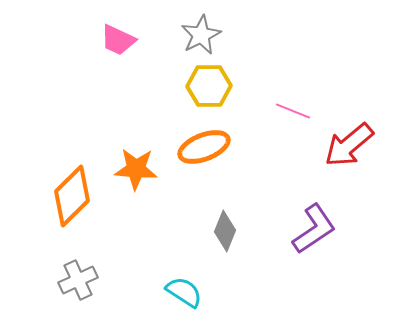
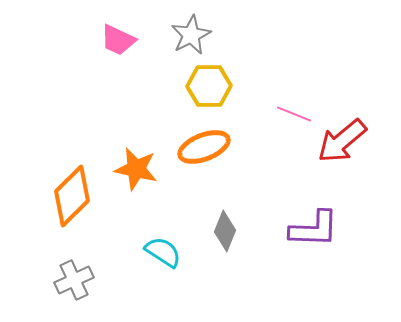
gray star: moved 10 px left
pink line: moved 1 px right, 3 px down
red arrow: moved 7 px left, 4 px up
orange star: rotated 9 degrees clockwise
purple L-shape: rotated 36 degrees clockwise
gray cross: moved 4 px left
cyan semicircle: moved 21 px left, 40 px up
